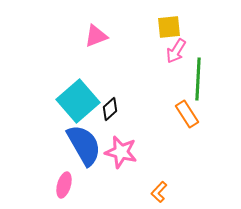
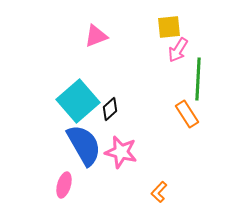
pink arrow: moved 2 px right, 1 px up
